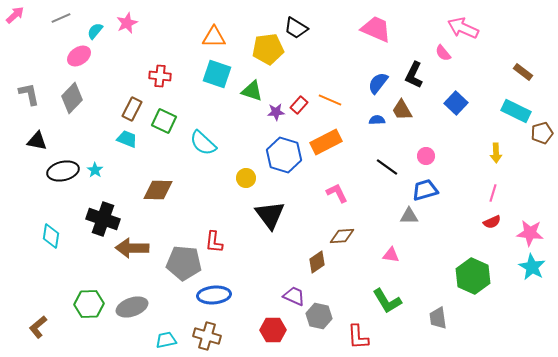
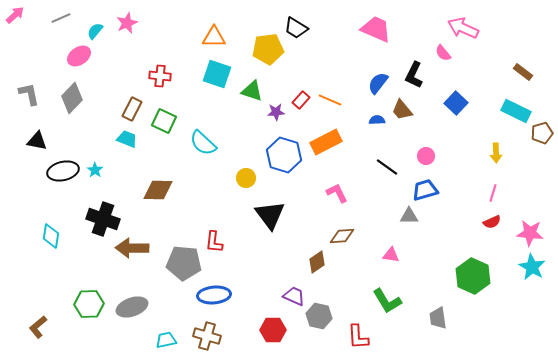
red rectangle at (299, 105): moved 2 px right, 5 px up
brown trapezoid at (402, 110): rotated 10 degrees counterclockwise
